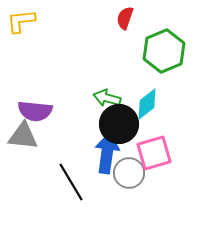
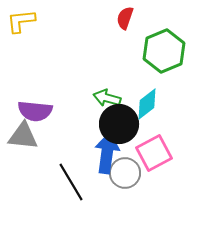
pink square: rotated 12 degrees counterclockwise
gray circle: moved 4 px left
